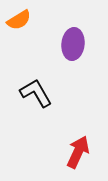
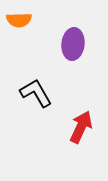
orange semicircle: rotated 30 degrees clockwise
red arrow: moved 3 px right, 25 px up
